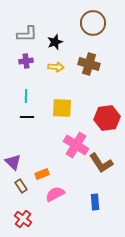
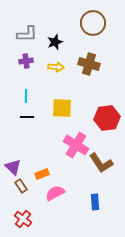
purple triangle: moved 5 px down
pink semicircle: moved 1 px up
